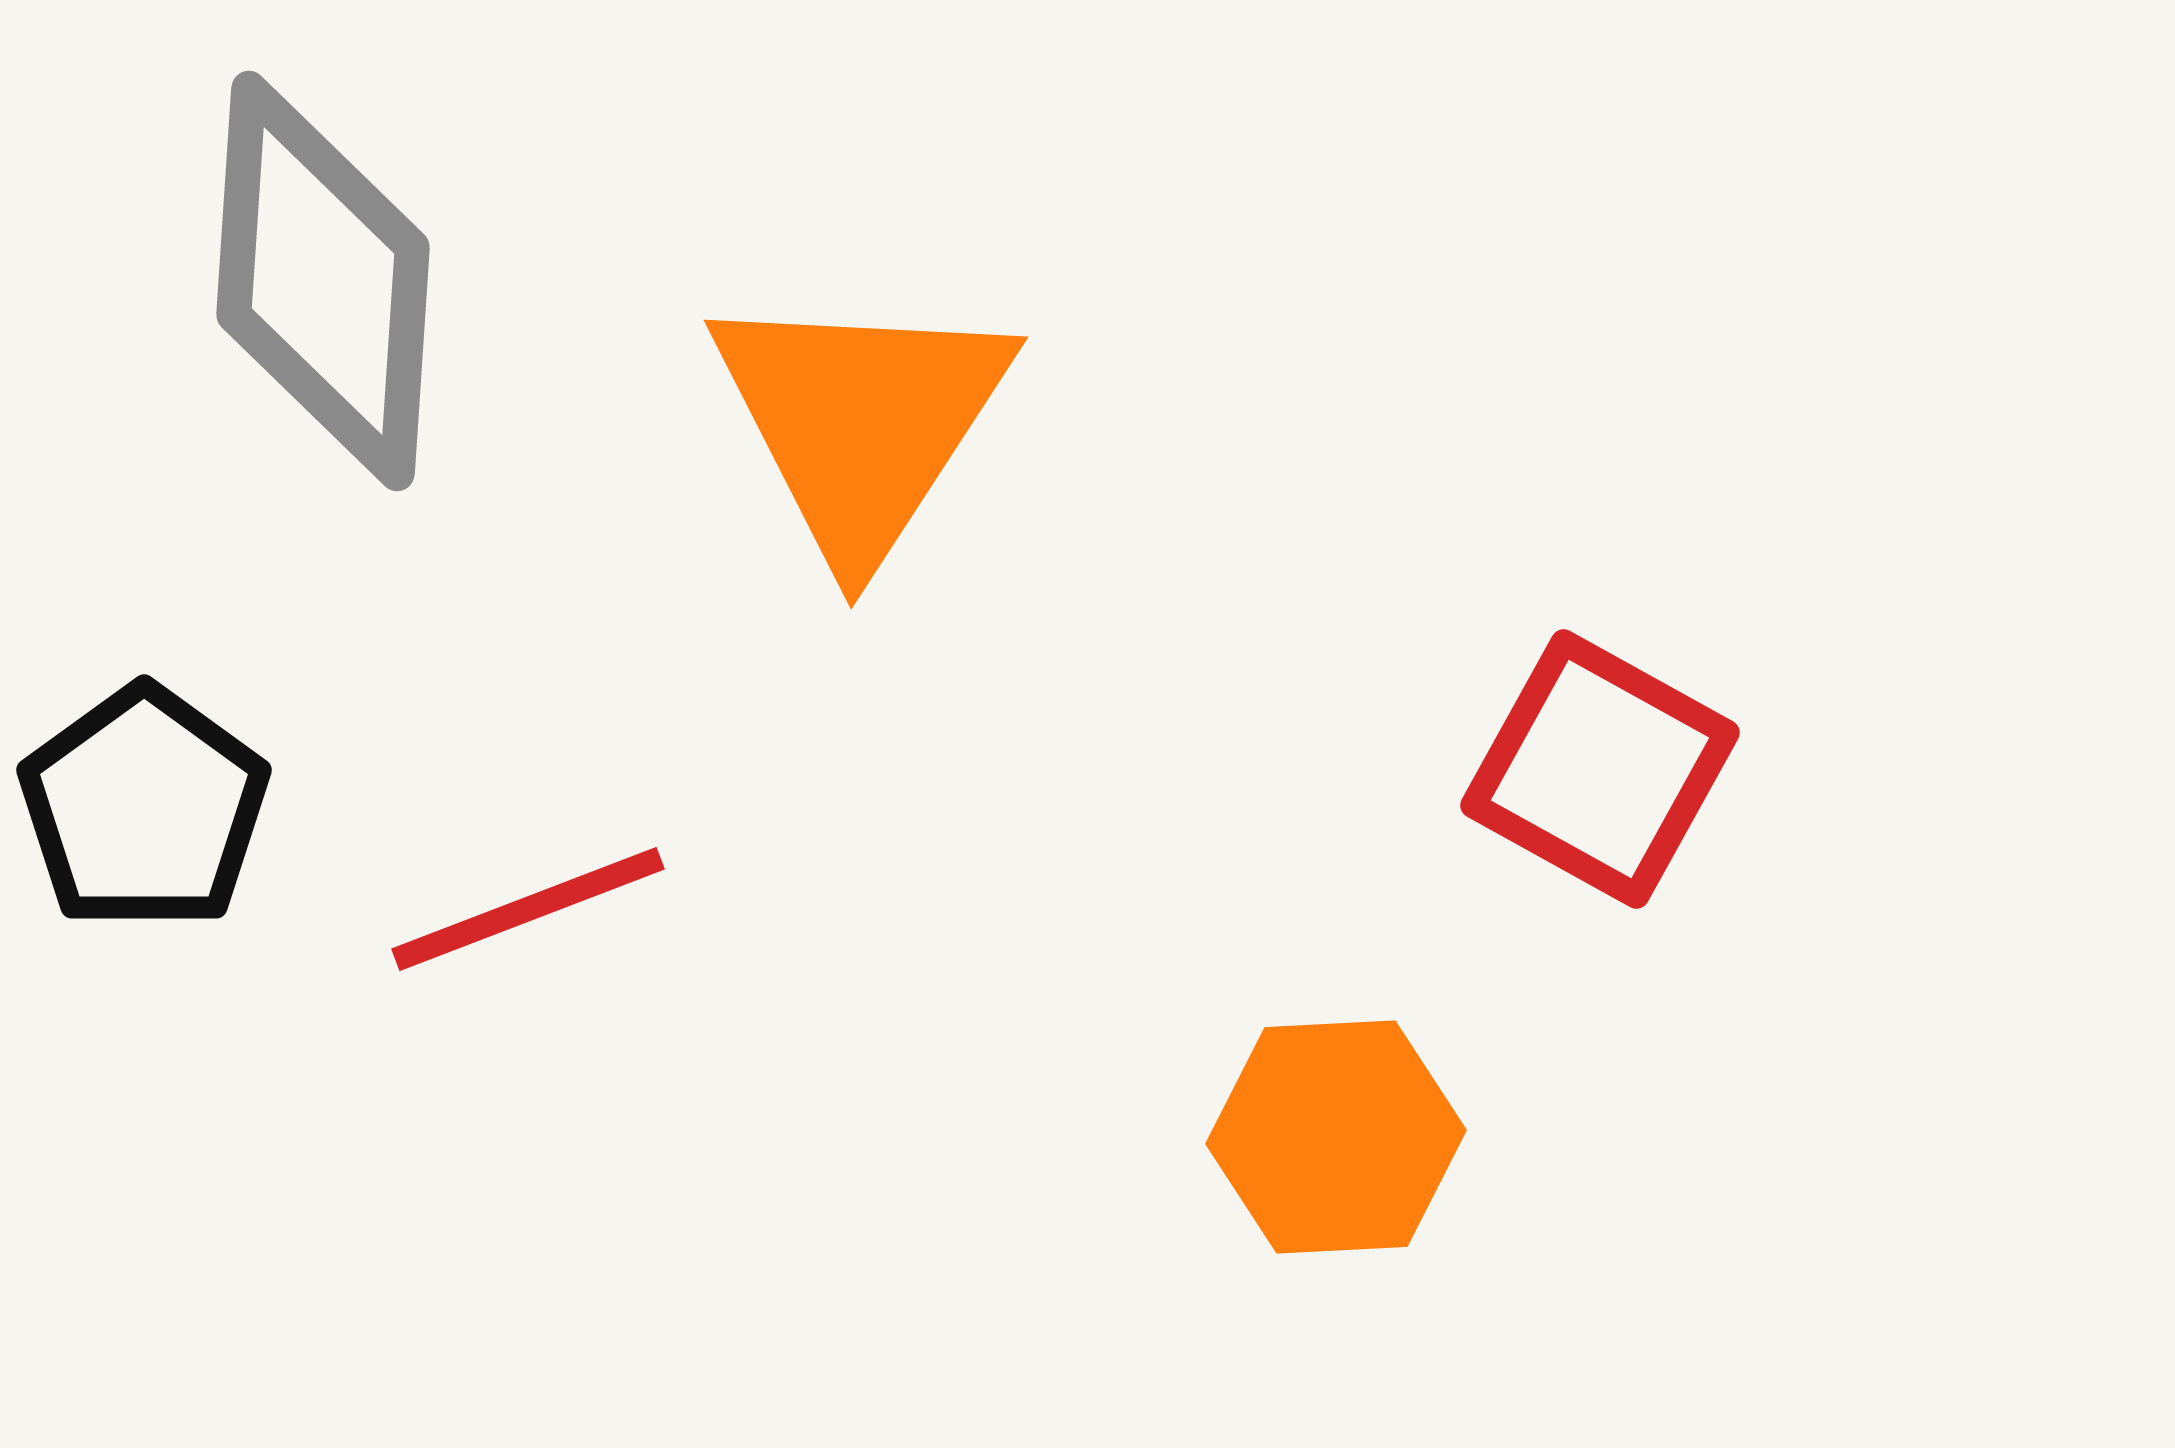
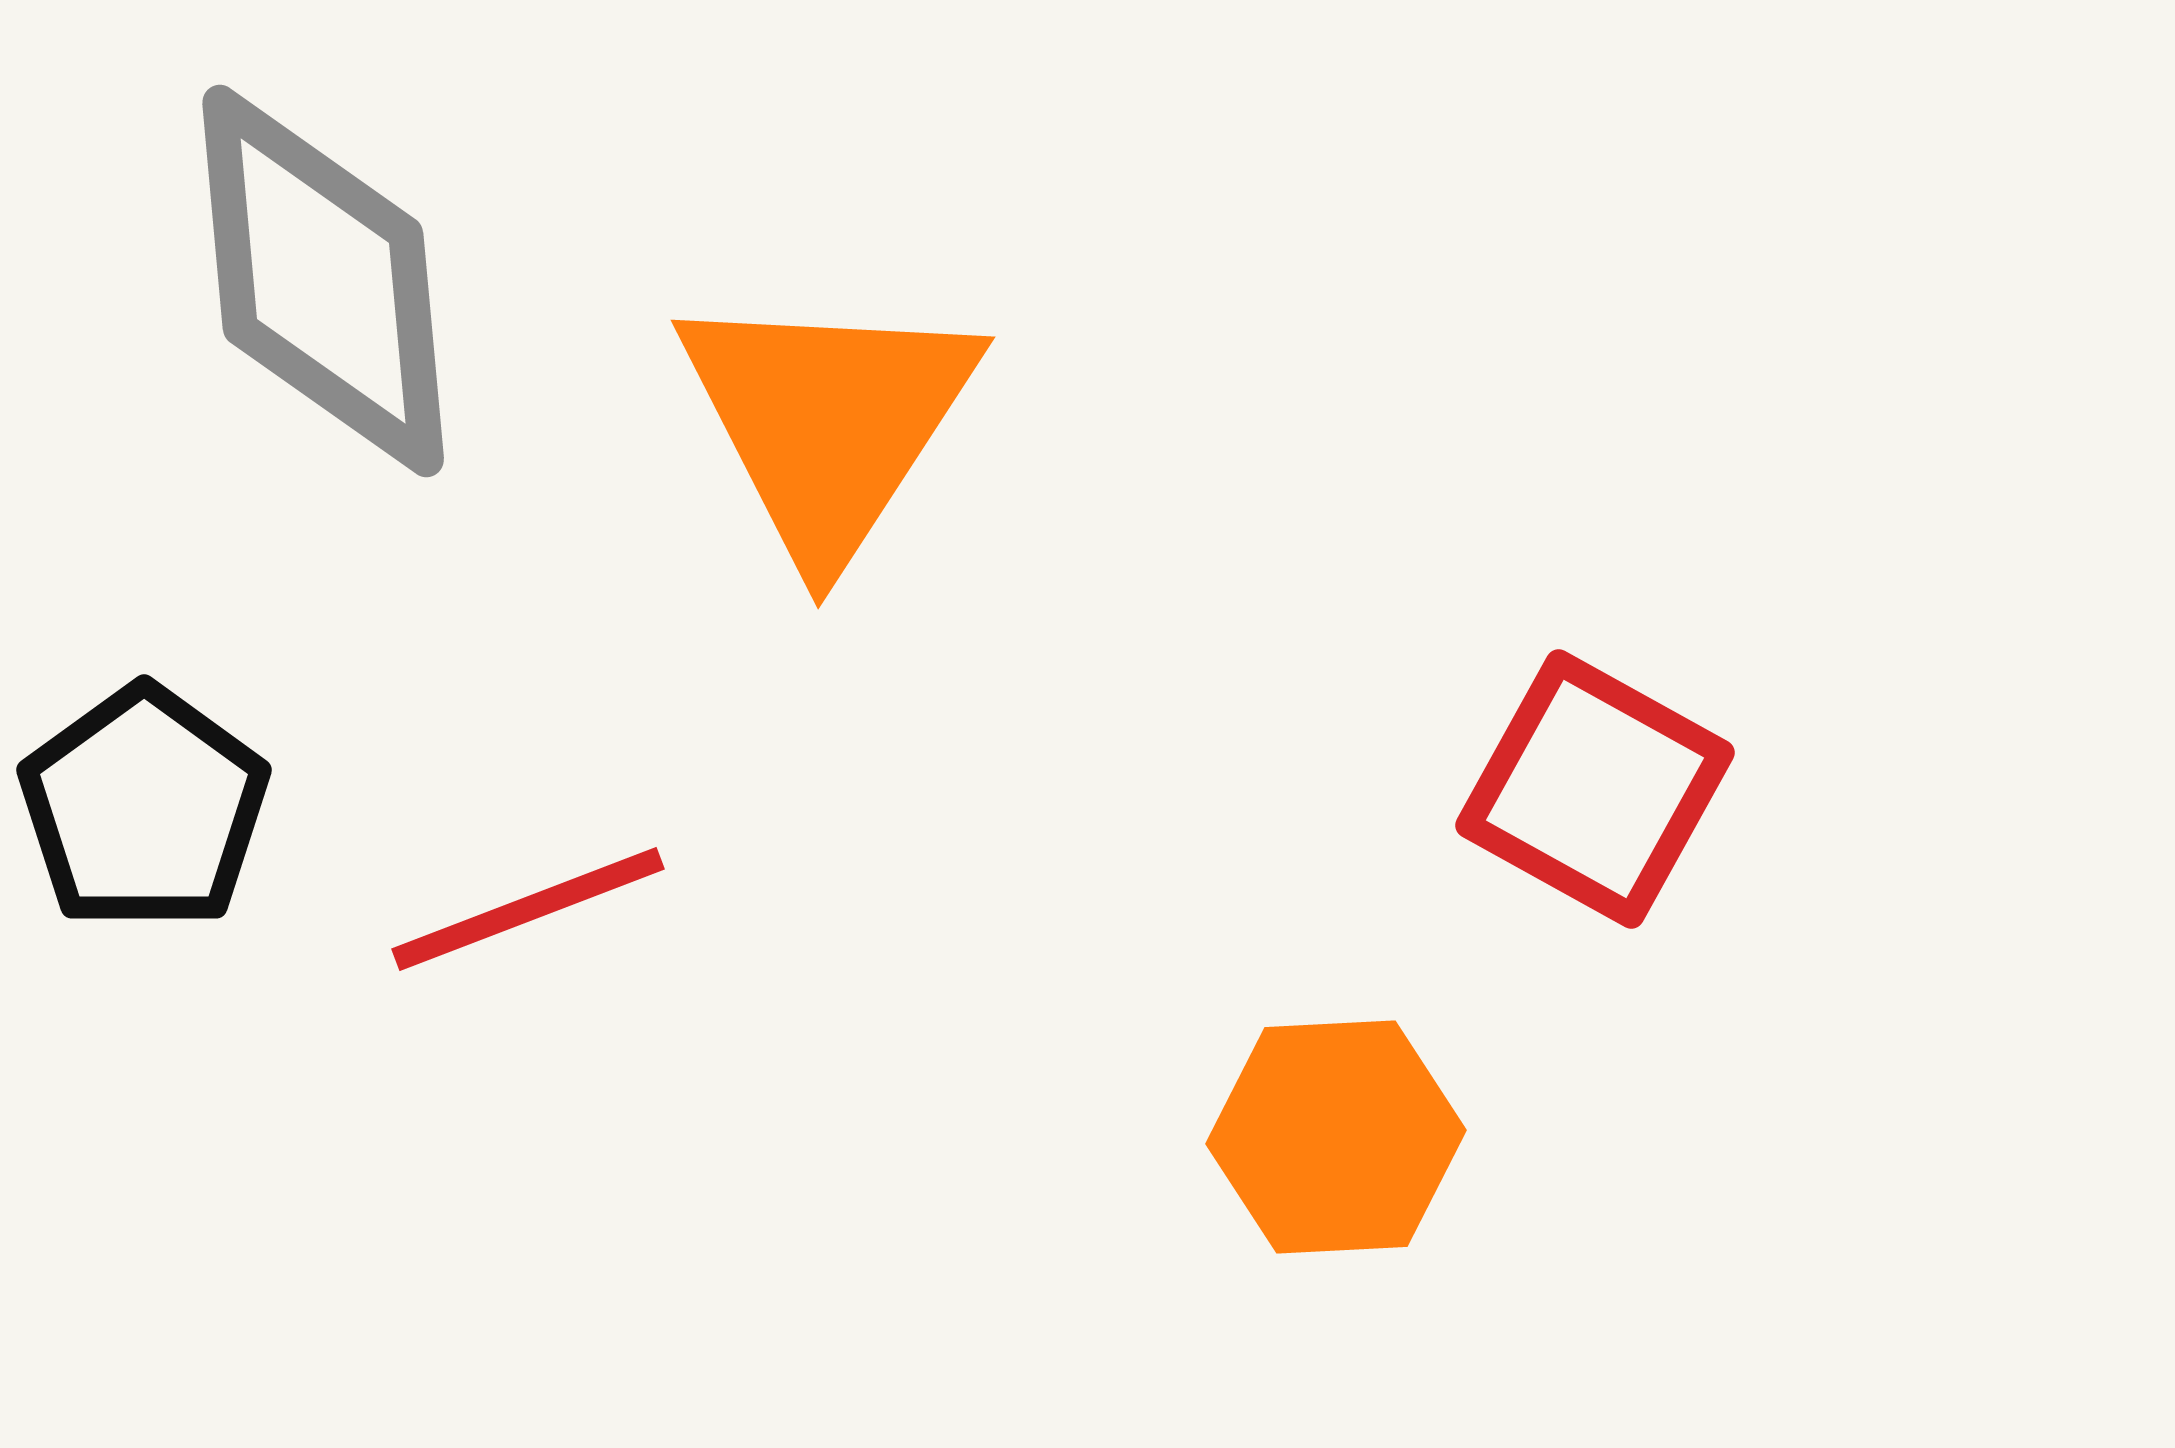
gray diamond: rotated 9 degrees counterclockwise
orange triangle: moved 33 px left
red square: moved 5 px left, 20 px down
